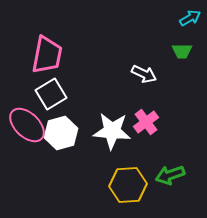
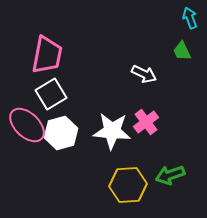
cyan arrow: rotated 80 degrees counterclockwise
green trapezoid: rotated 65 degrees clockwise
